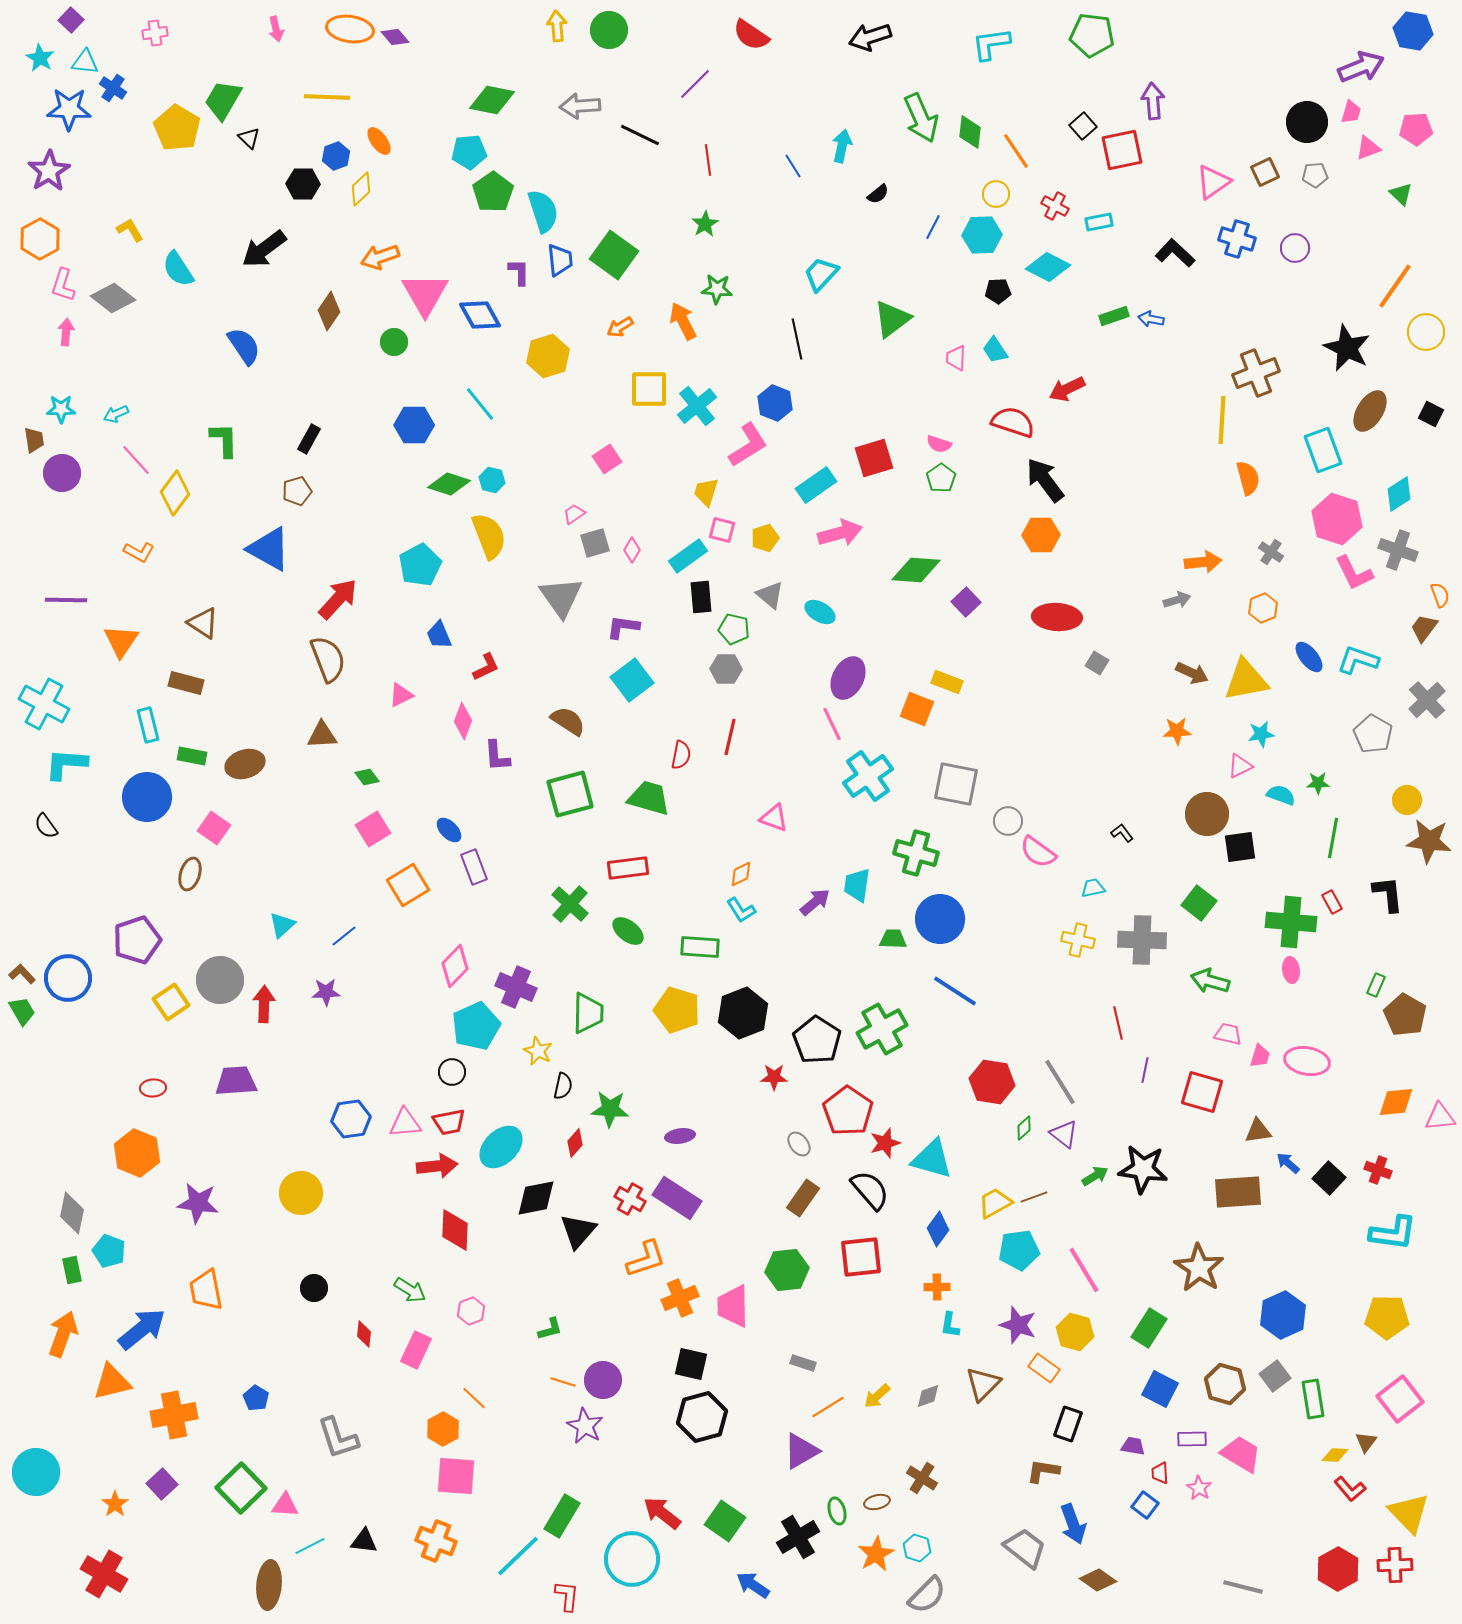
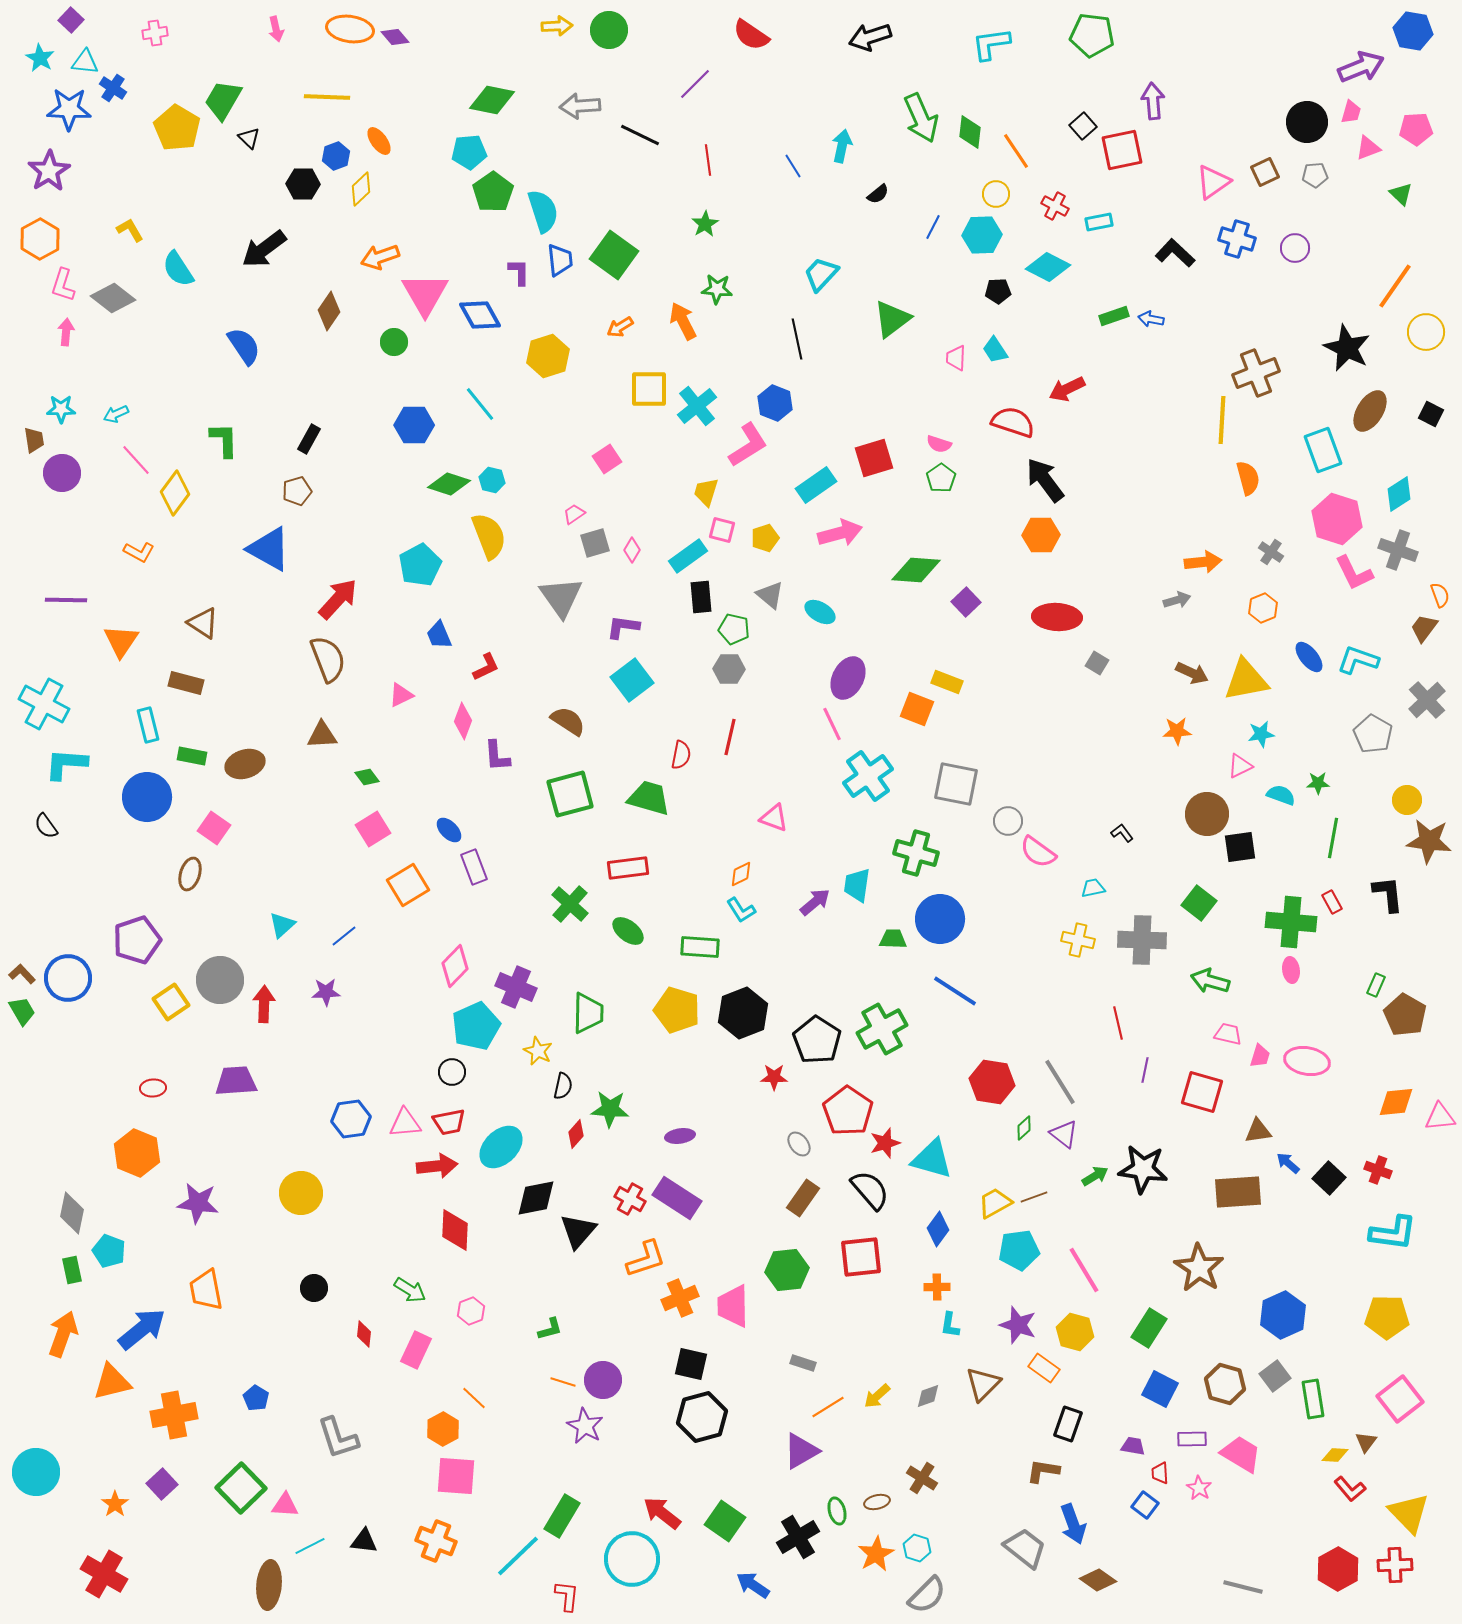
yellow arrow at (557, 26): rotated 92 degrees clockwise
gray hexagon at (726, 669): moved 3 px right
red diamond at (575, 1143): moved 1 px right, 9 px up
